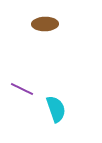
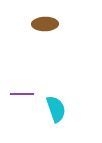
purple line: moved 5 px down; rotated 25 degrees counterclockwise
